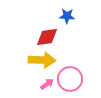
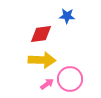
red diamond: moved 6 px left, 3 px up
